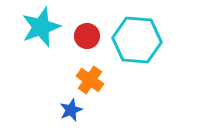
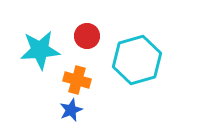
cyan star: moved 1 px left, 23 px down; rotated 15 degrees clockwise
cyan hexagon: moved 20 px down; rotated 21 degrees counterclockwise
orange cross: moved 13 px left; rotated 20 degrees counterclockwise
